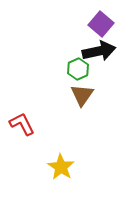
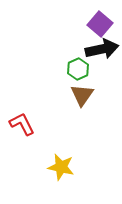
purple square: moved 1 px left
black arrow: moved 3 px right, 2 px up
yellow star: rotated 20 degrees counterclockwise
